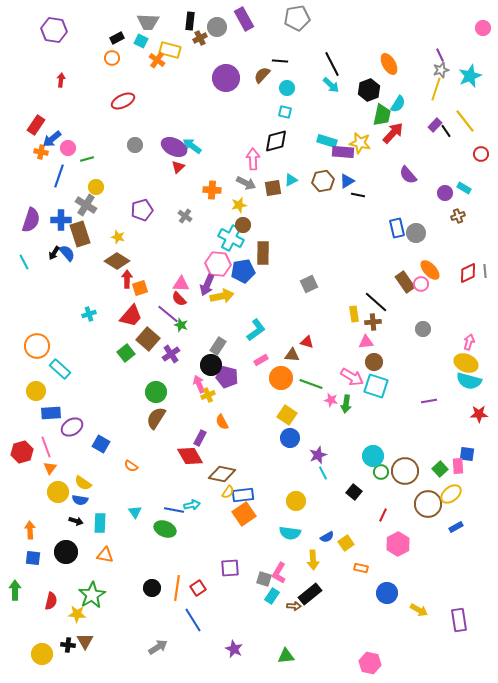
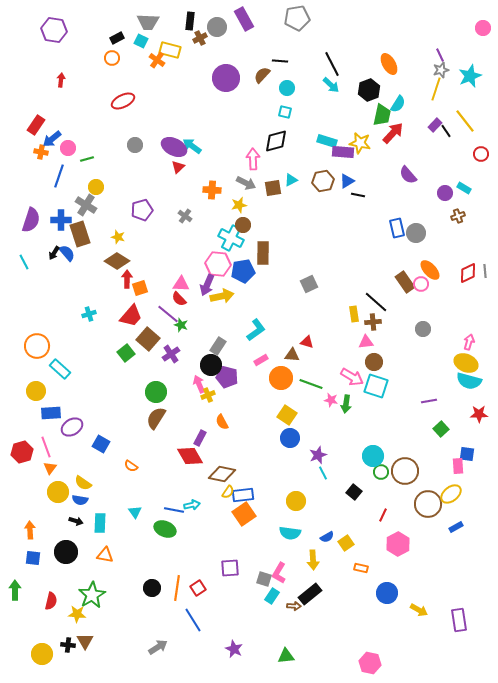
green square at (440, 469): moved 1 px right, 40 px up
